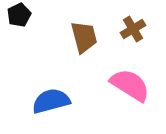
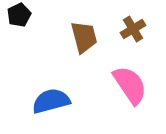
pink semicircle: rotated 24 degrees clockwise
